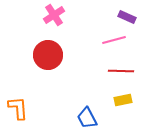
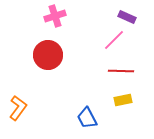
pink cross: moved 1 px right, 1 px down; rotated 15 degrees clockwise
pink line: rotated 30 degrees counterclockwise
orange L-shape: rotated 40 degrees clockwise
